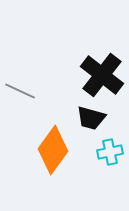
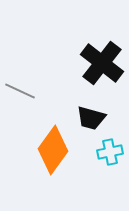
black cross: moved 12 px up
